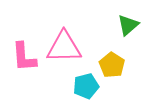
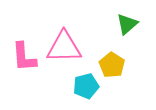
green triangle: moved 1 px left, 1 px up
